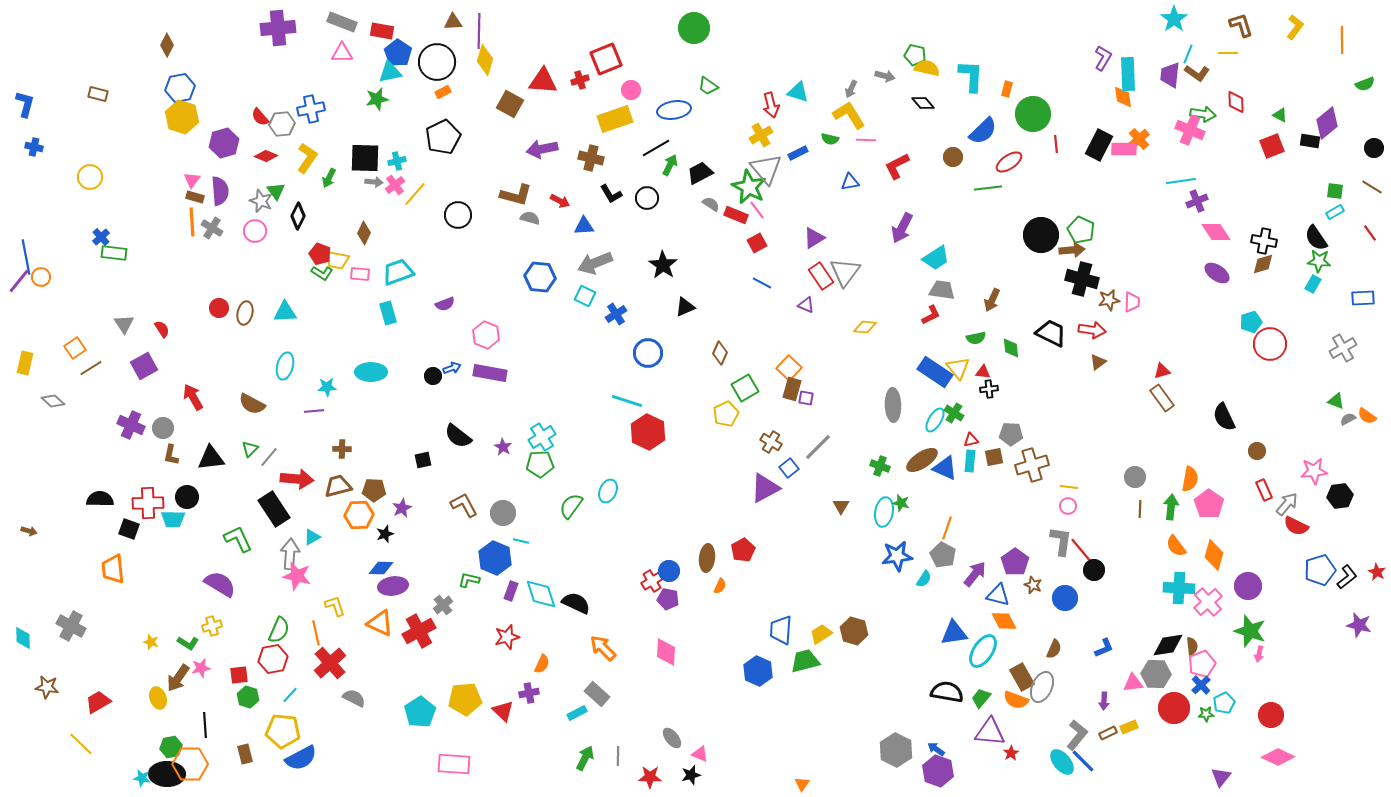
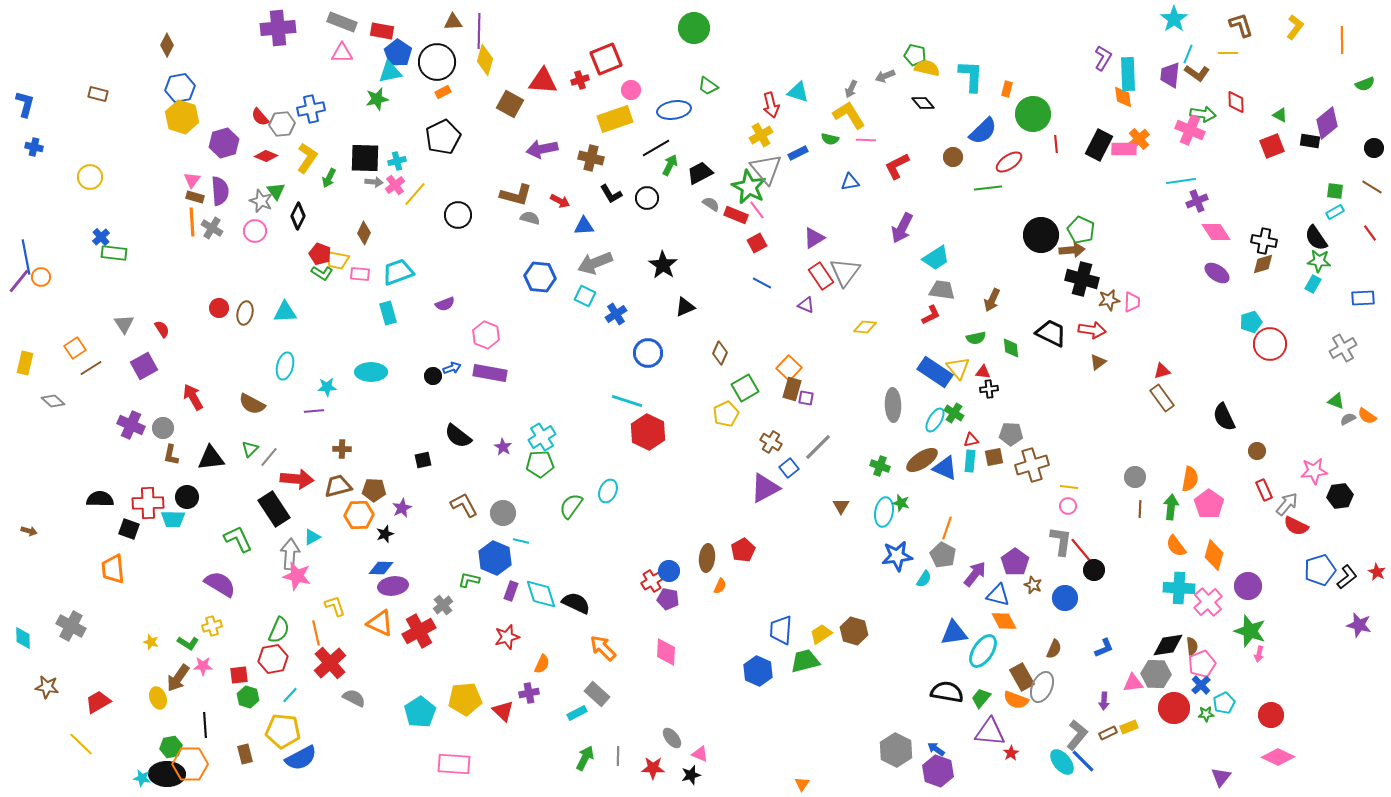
gray arrow at (885, 76): rotated 144 degrees clockwise
pink star at (201, 668): moved 2 px right, 2 px up; rotated 12 degrees clockwise
red star at (650, 777): moved 3 px right, 9 px up
